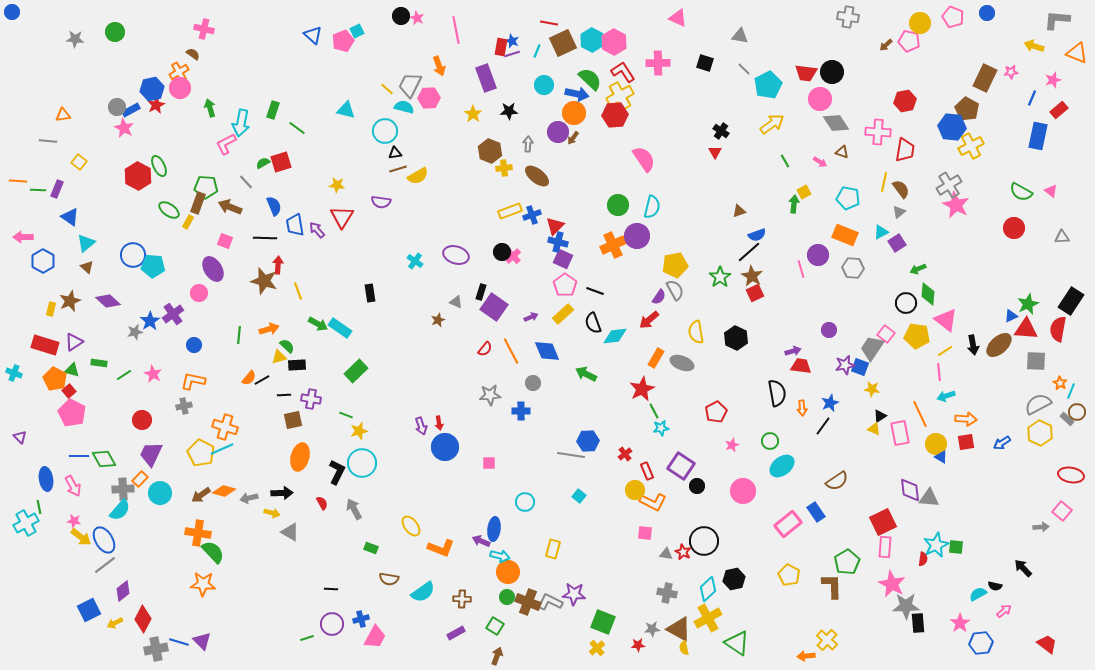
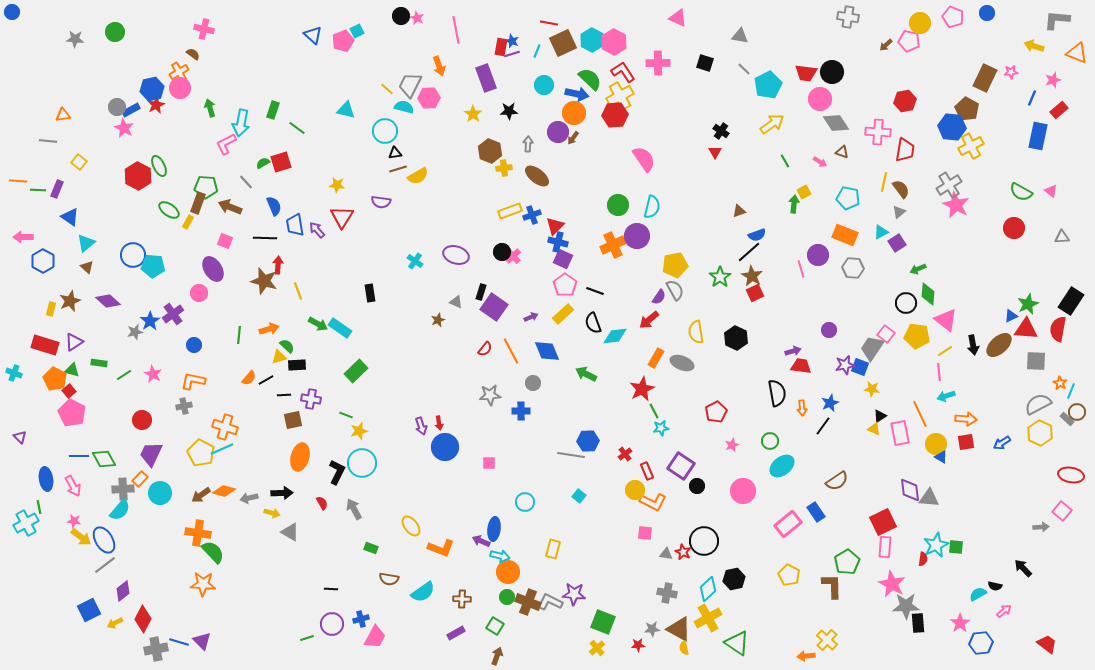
black line at (262, 380): moved 4 px right
